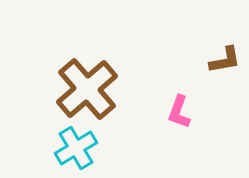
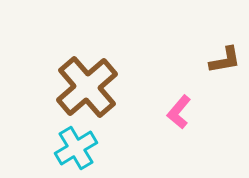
brown cross: moved 2 px up
pink L-shape: rotated 20 degrees clockwise
